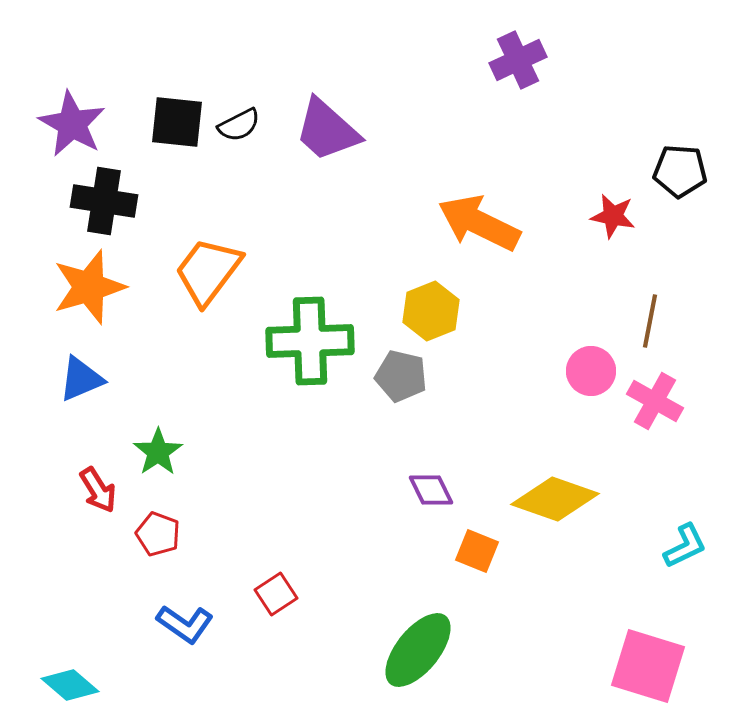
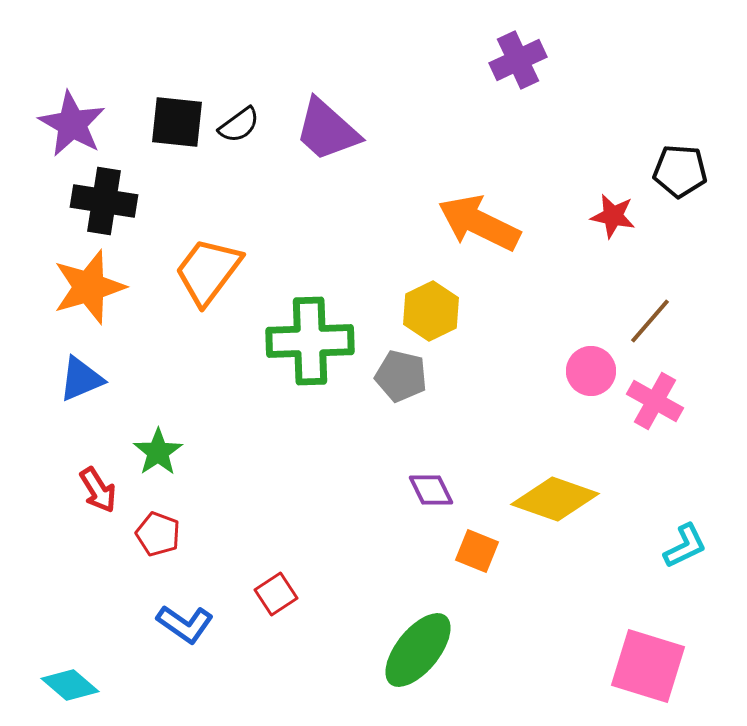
black semicircle: rotated 9 degrees counterclockwise
yellow hexagon: rotated 4 degrees counterclockwise
brown line: rotated 30 degrees clockwise
